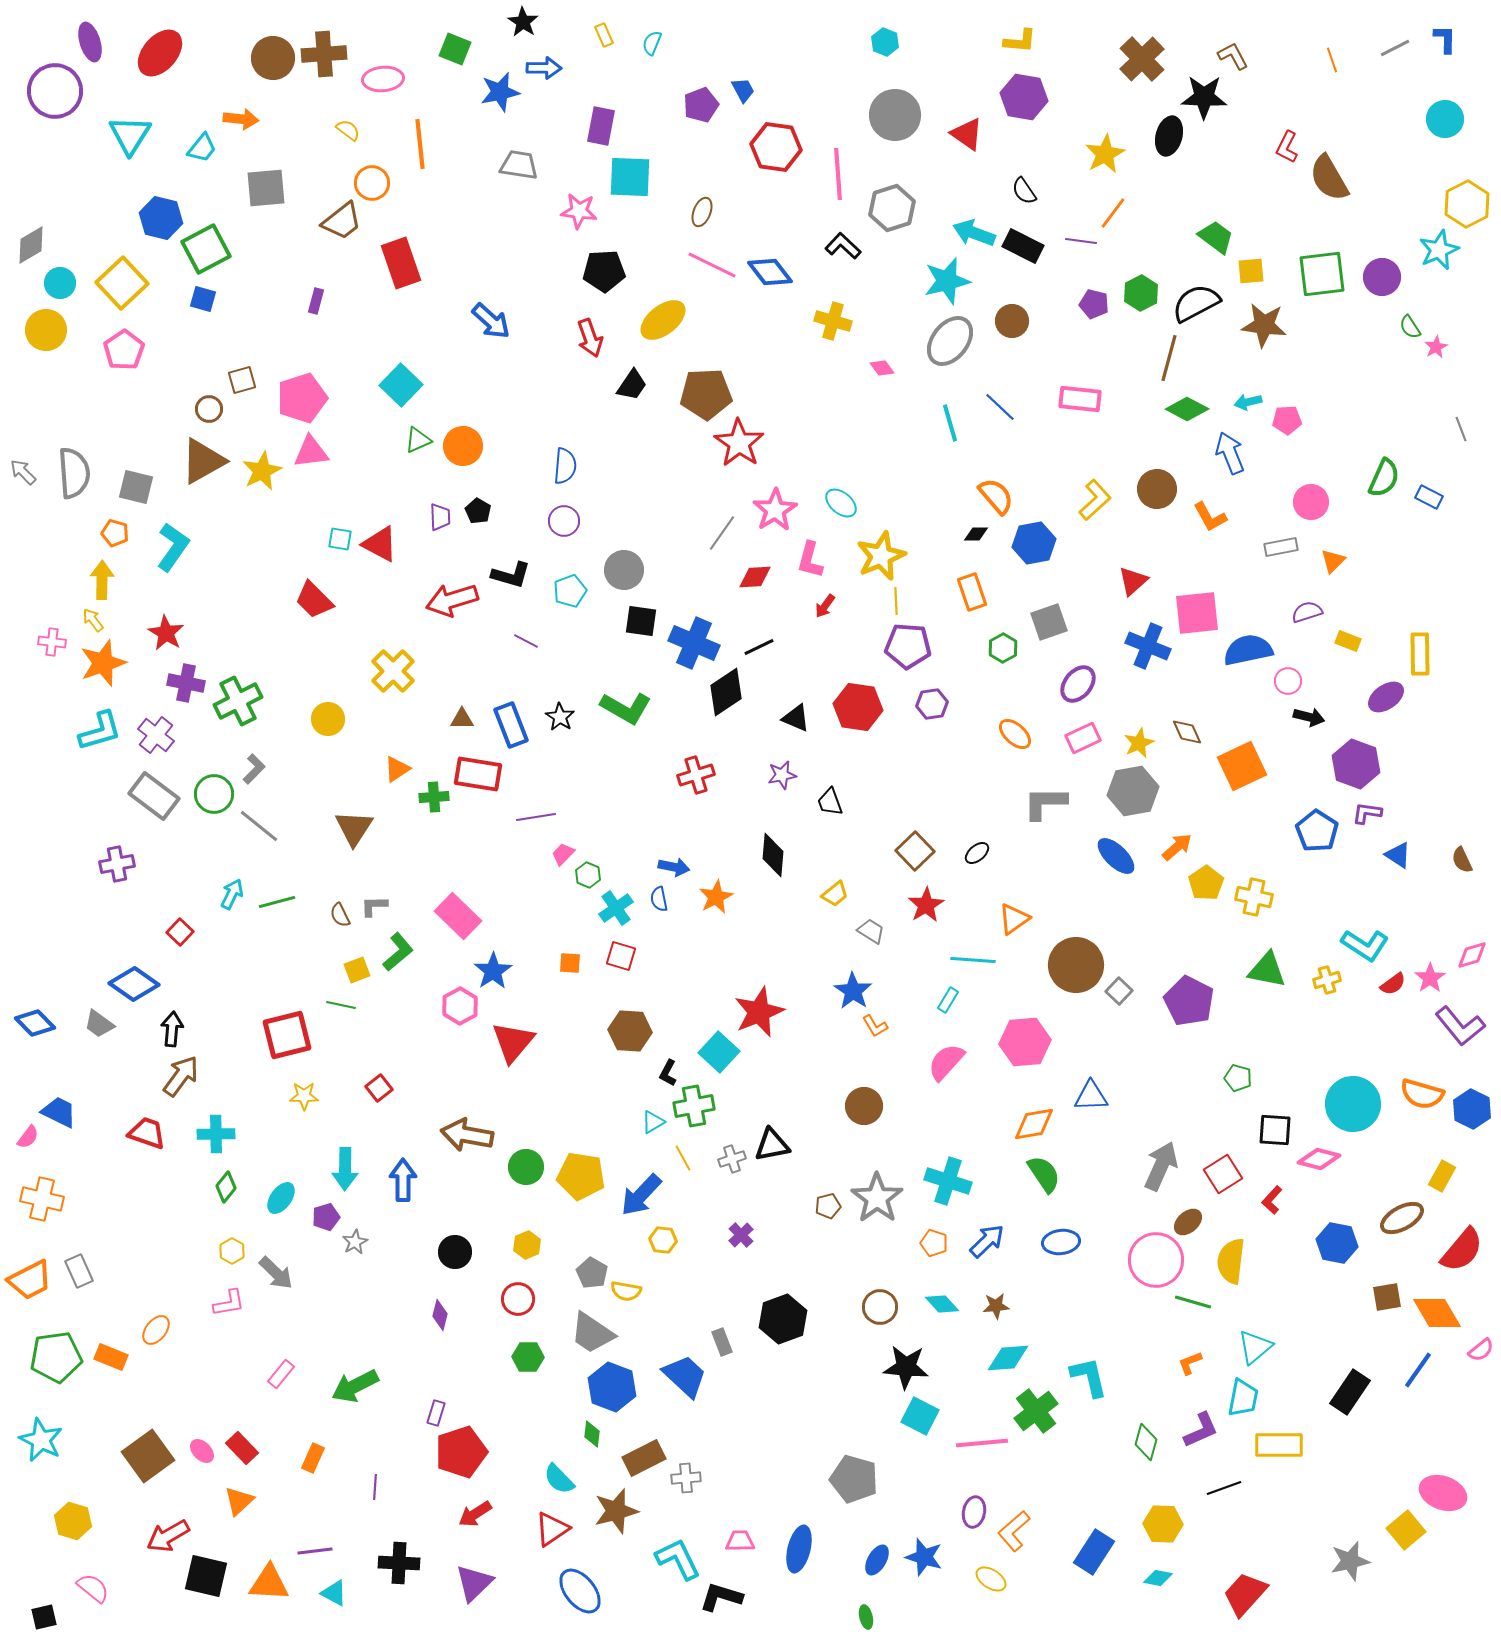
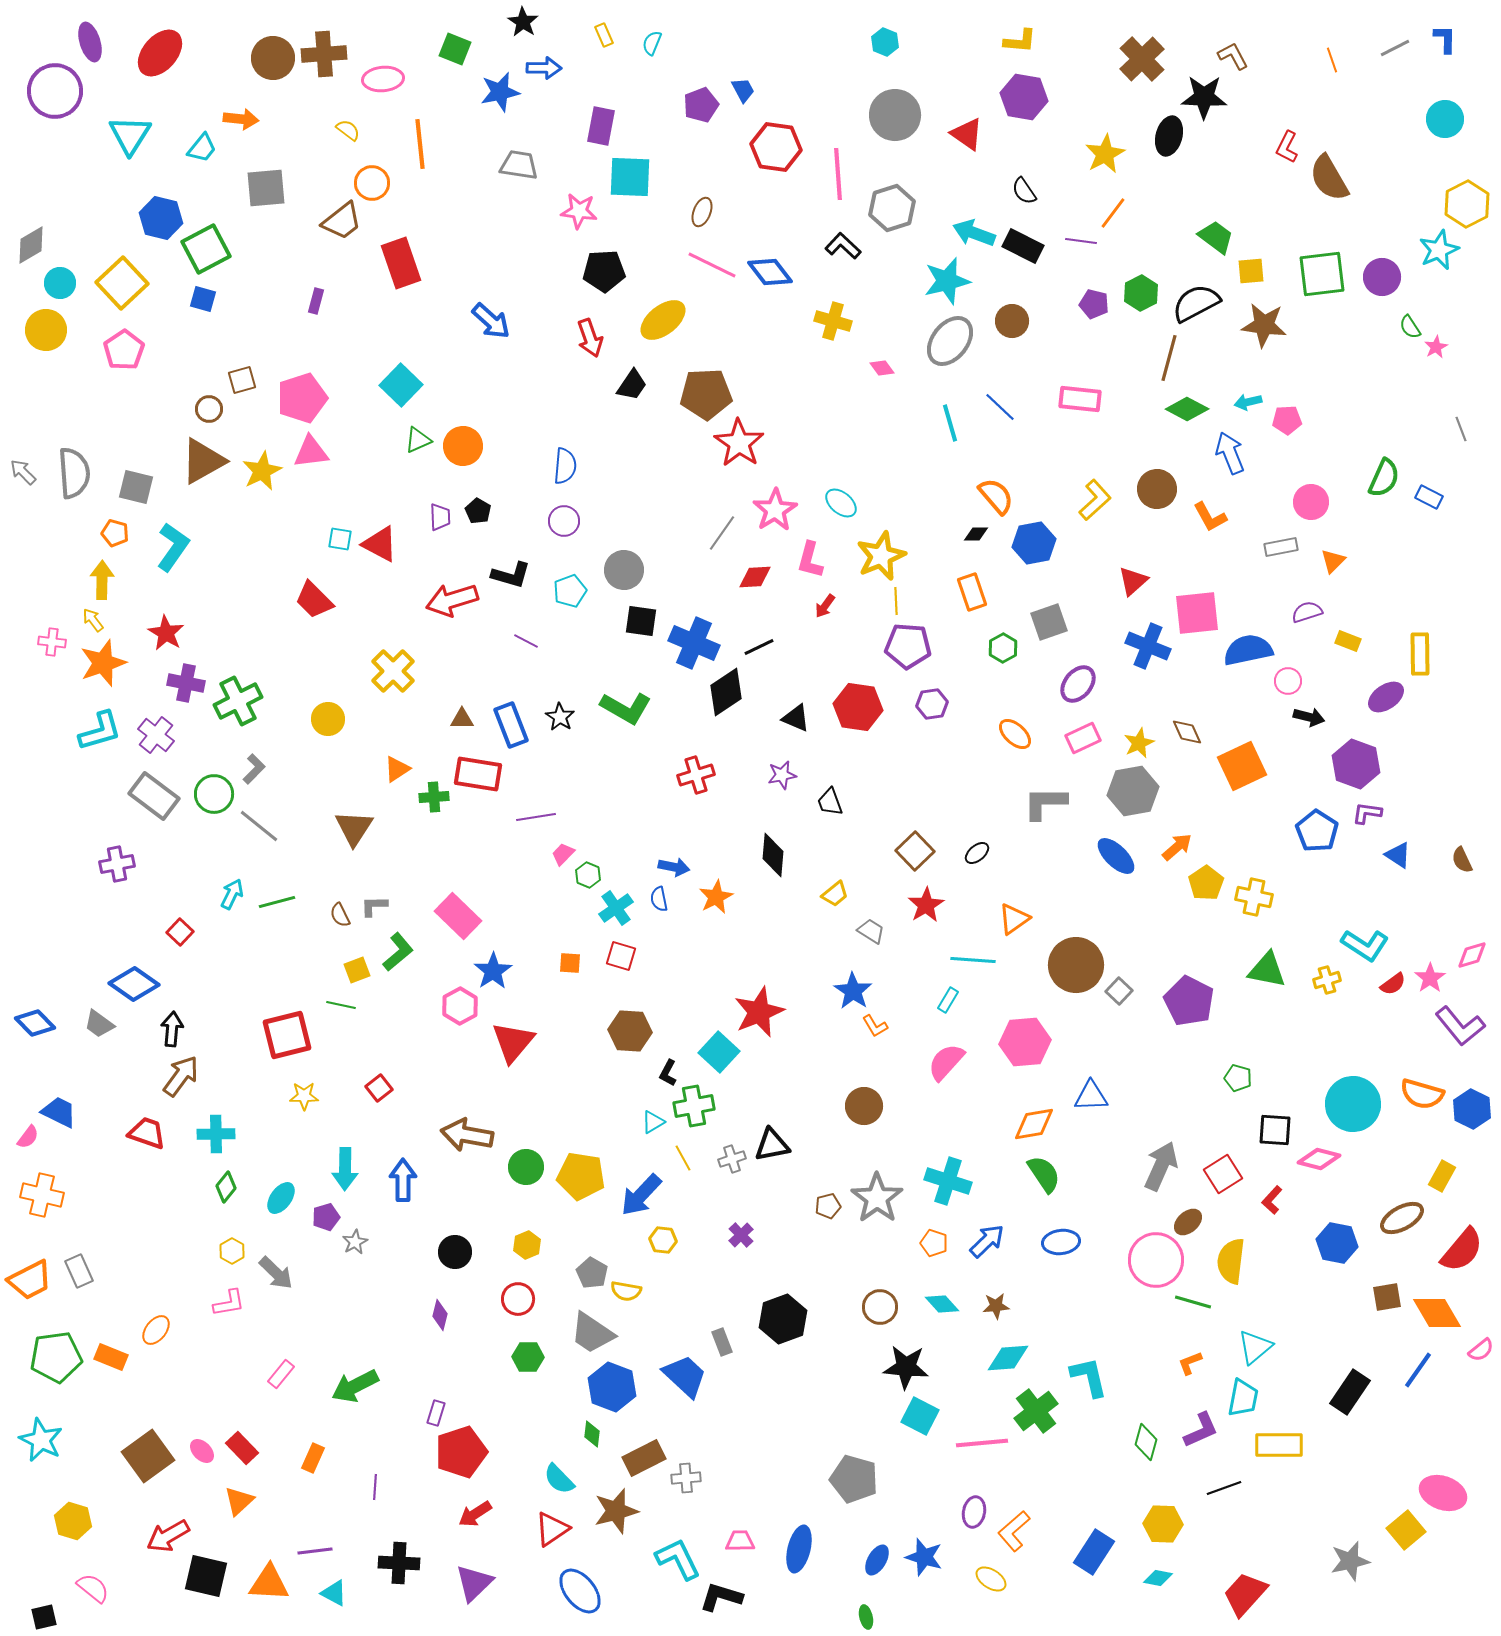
orange cross at (42, 1199): moved 4 px up
